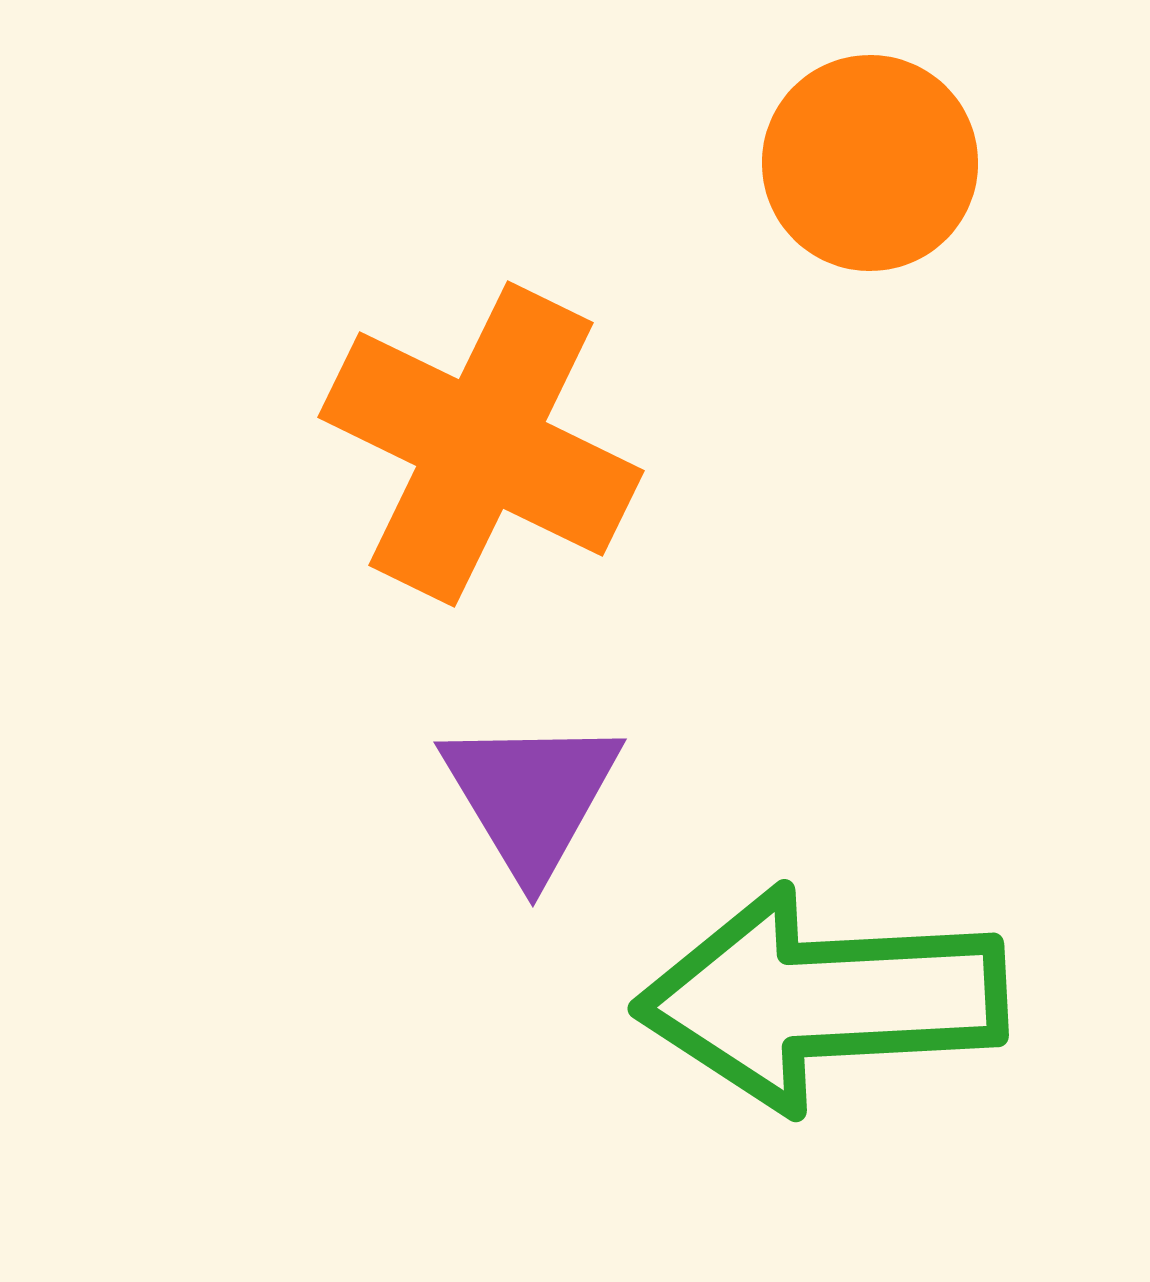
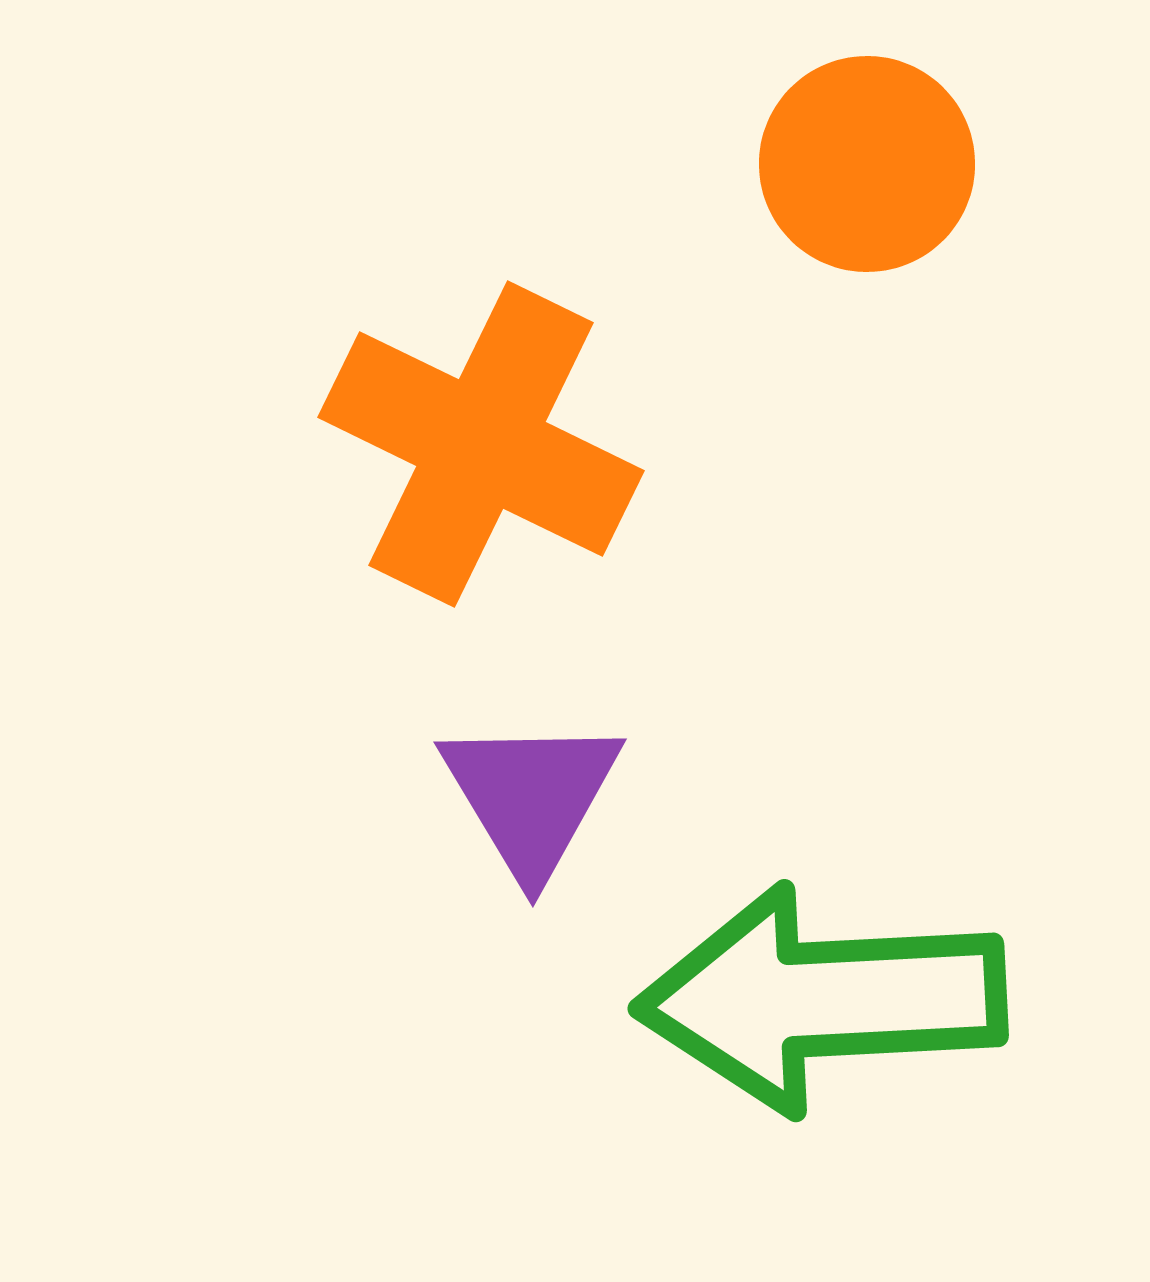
orange circle: moved 3 px left, 1 px down
